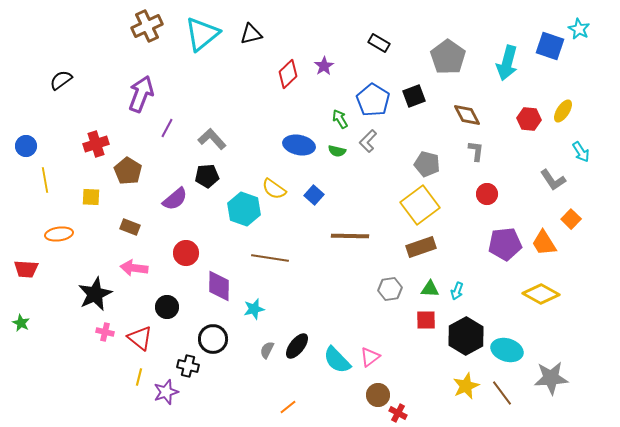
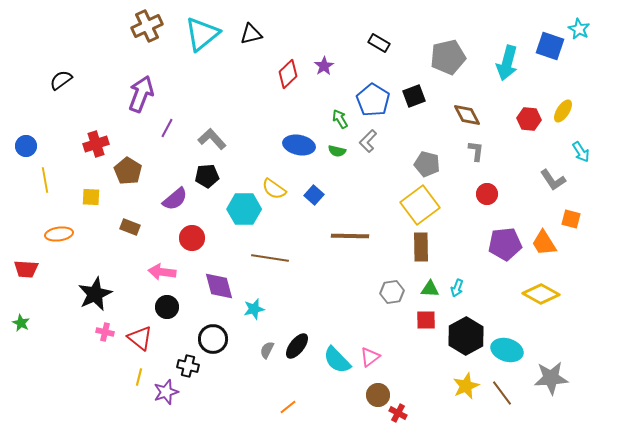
gray pentagon at (448, 57): rotated 24 degrees clockwise
cyan hexagon at (244, 209): rotated 20 degrees counterclockwise
orange square at (571, 219): rotated 30 degrees counterclockwise
brown rectangle at (421, 247): rotated 72 degrees counterclockwise
red circle at (186, 253): moved 6 px right, 15 px up
pink arrow at (134, 268): moved 28 px right, 4 px down
purple diamond at (219, 286): rotated 16 degrees counterclockwise
gray hexagon at (390, 289): moved 2 px right, 3 px down
cyan arrow at (457, 291): moved 3 px up
